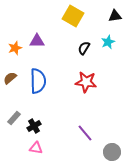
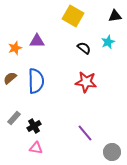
black semicircle: rotated 96 degrees clockwise
blue semicircle: moved 2 px left
